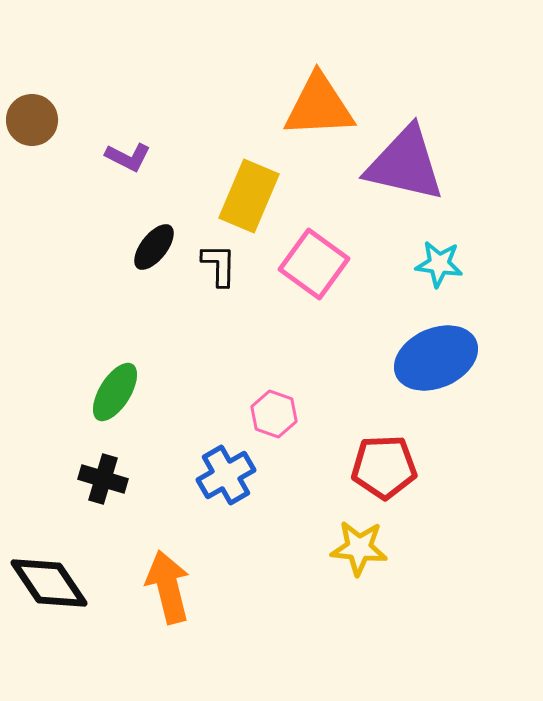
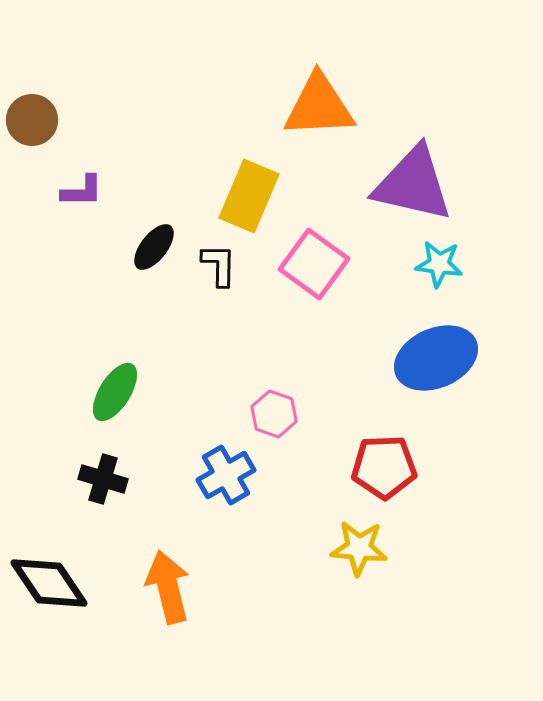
purple L-shape: moved 46 px left, 34 px down; rotated 27 degrees counterclockwise
purple triangle: moved 8 px right, 20 px down
